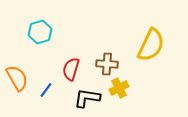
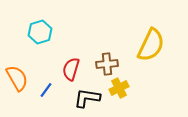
brown cross: rotated 10 degrees counterclockwise
